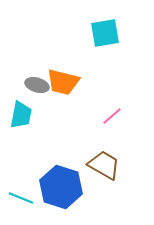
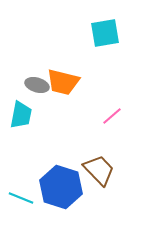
brown trapezoid: moved 5 px left, 5 px down; rotated 16 degrees clockwise
